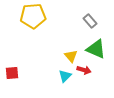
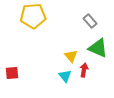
green triangle: moved 2 px right, 1 px up
red arrow: rotated 96 degrees counterclockwise
cyan triangle: rotated 24 degrees counterclockwise
